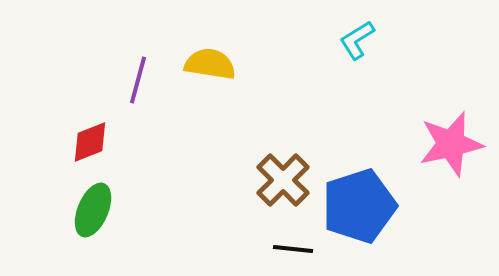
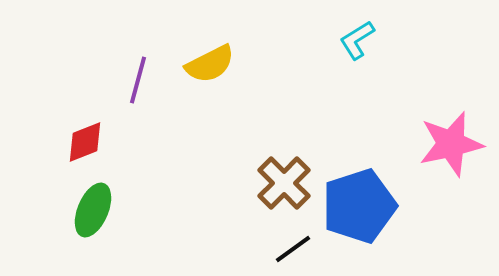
yellow semicircle: rotated 144 degrees clockwise
red diamond: moved 5 px left
brown cross: moved 1 px right, 3 px down
black line: rotated 42 degrees counterclockwise
